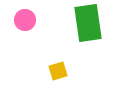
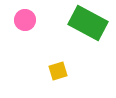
green rectangle: rotated 54 degrees counterclockwise
